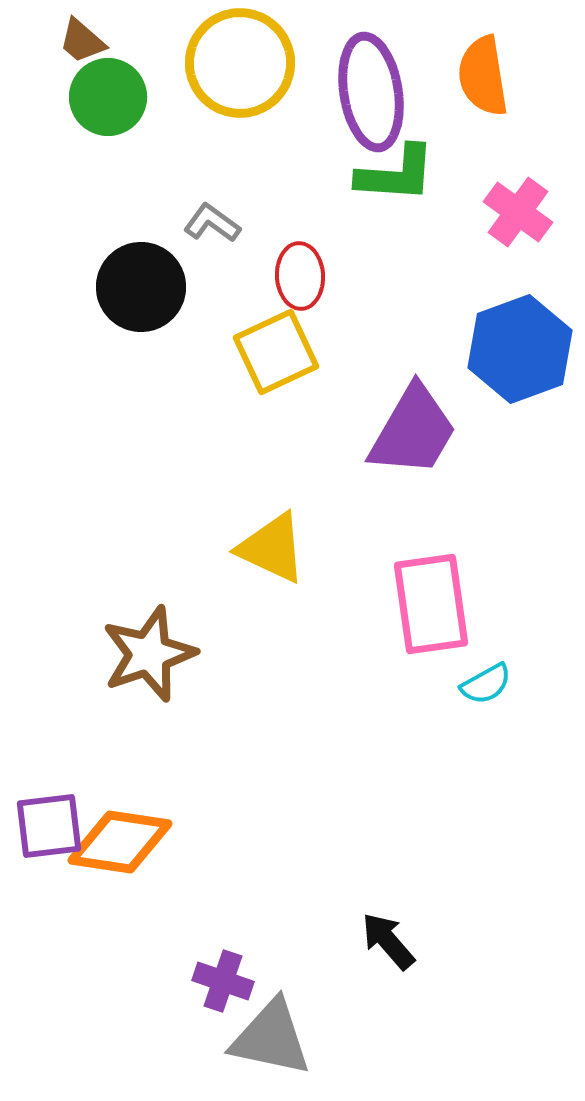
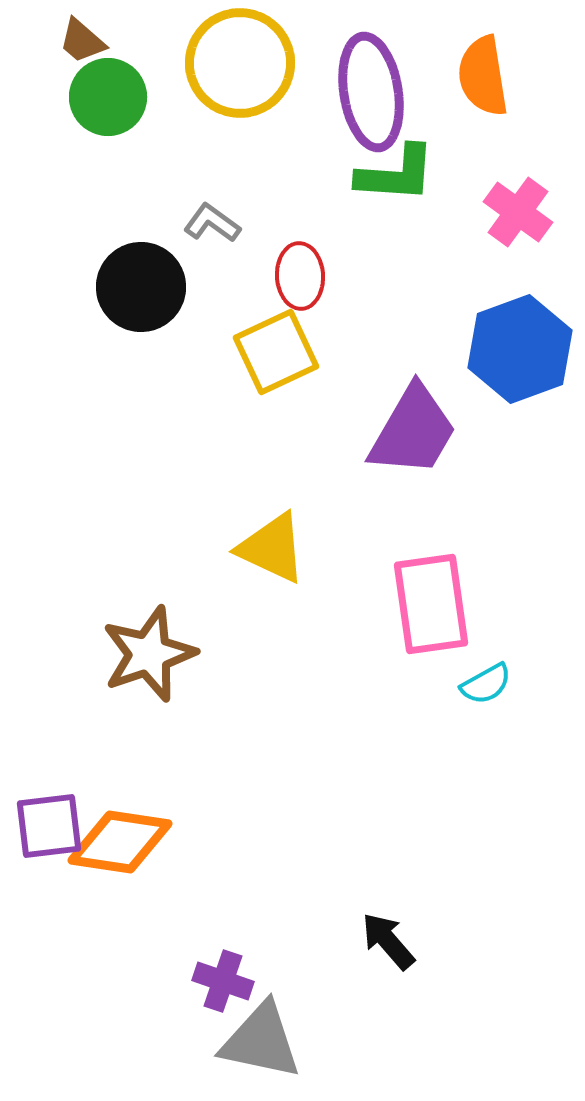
gray triangle: moved 10 px left, 3 px down
